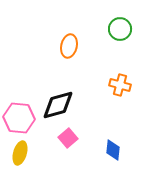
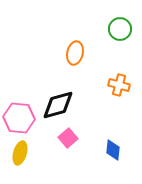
orange ellipse: moved 6 px right, 7 px down
orange cross: moved 1 px left
